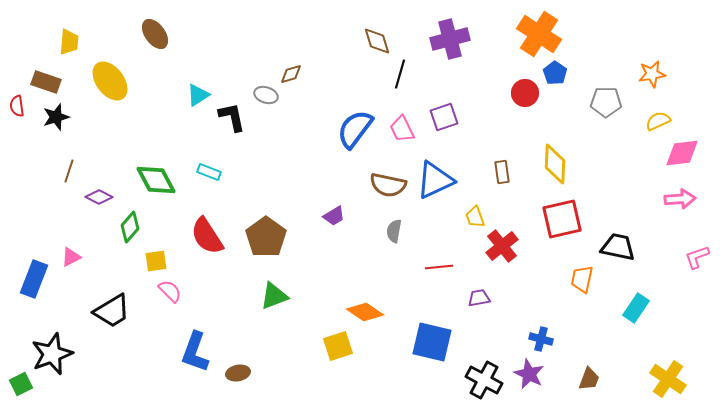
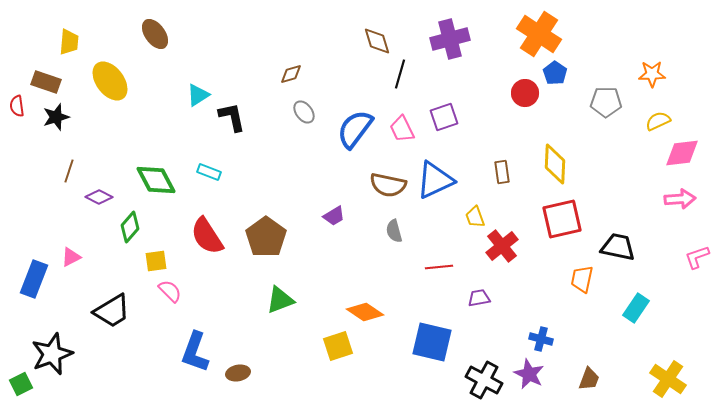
orange star at (652, 74): rotated 8 degrees clockwise
gray ellipse at (266, 95): moved 38 px right, 17 px down; rotated 35 degrees clockwise
gray semicircle at (394, 231): rotated 25 degrees counterclockwise
green triangle at (274, 296): moved 6 px right, 4 px down
